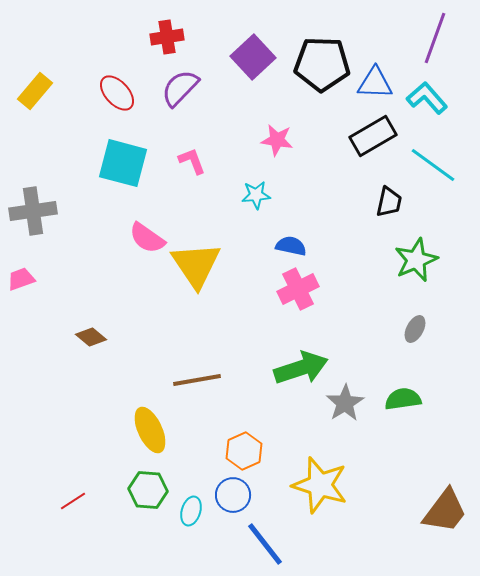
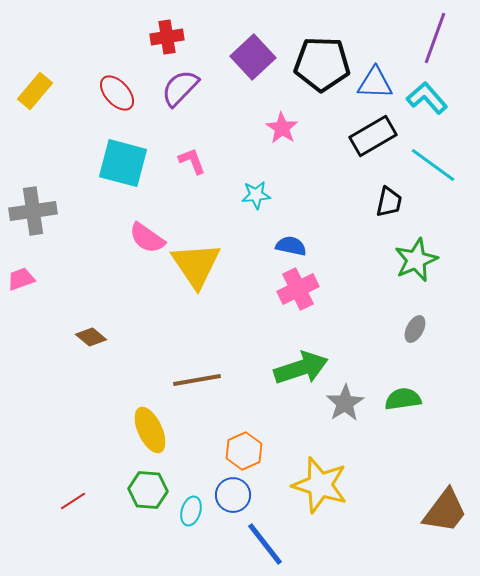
pink star: moved 5 px right, 12 px up; rotated 24 degrees clockwise
